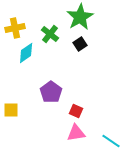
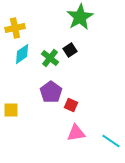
green cross: moved 24 px down
black square: moved 10 px left, 6 px down
cyan diamond: moved 4 px left, 1 px down
red square: moved 5 px left, 6 px up
